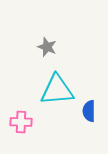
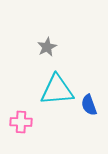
gray star: rotated 24 degrees clockwise
blue semicircle: moved 6 px up; rotated 20 degrees counterclockwise
